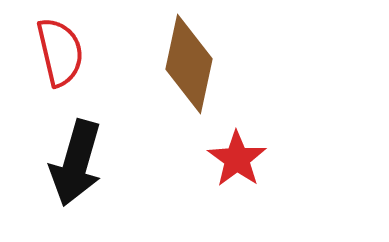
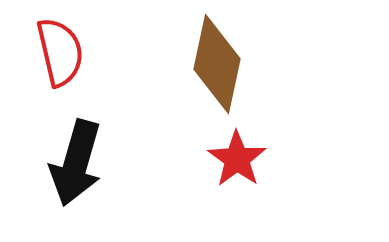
brown diamond: moved 28 px right
